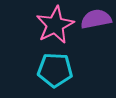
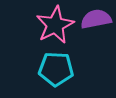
cyan pentagon: moved 1 px right, 1 px up
